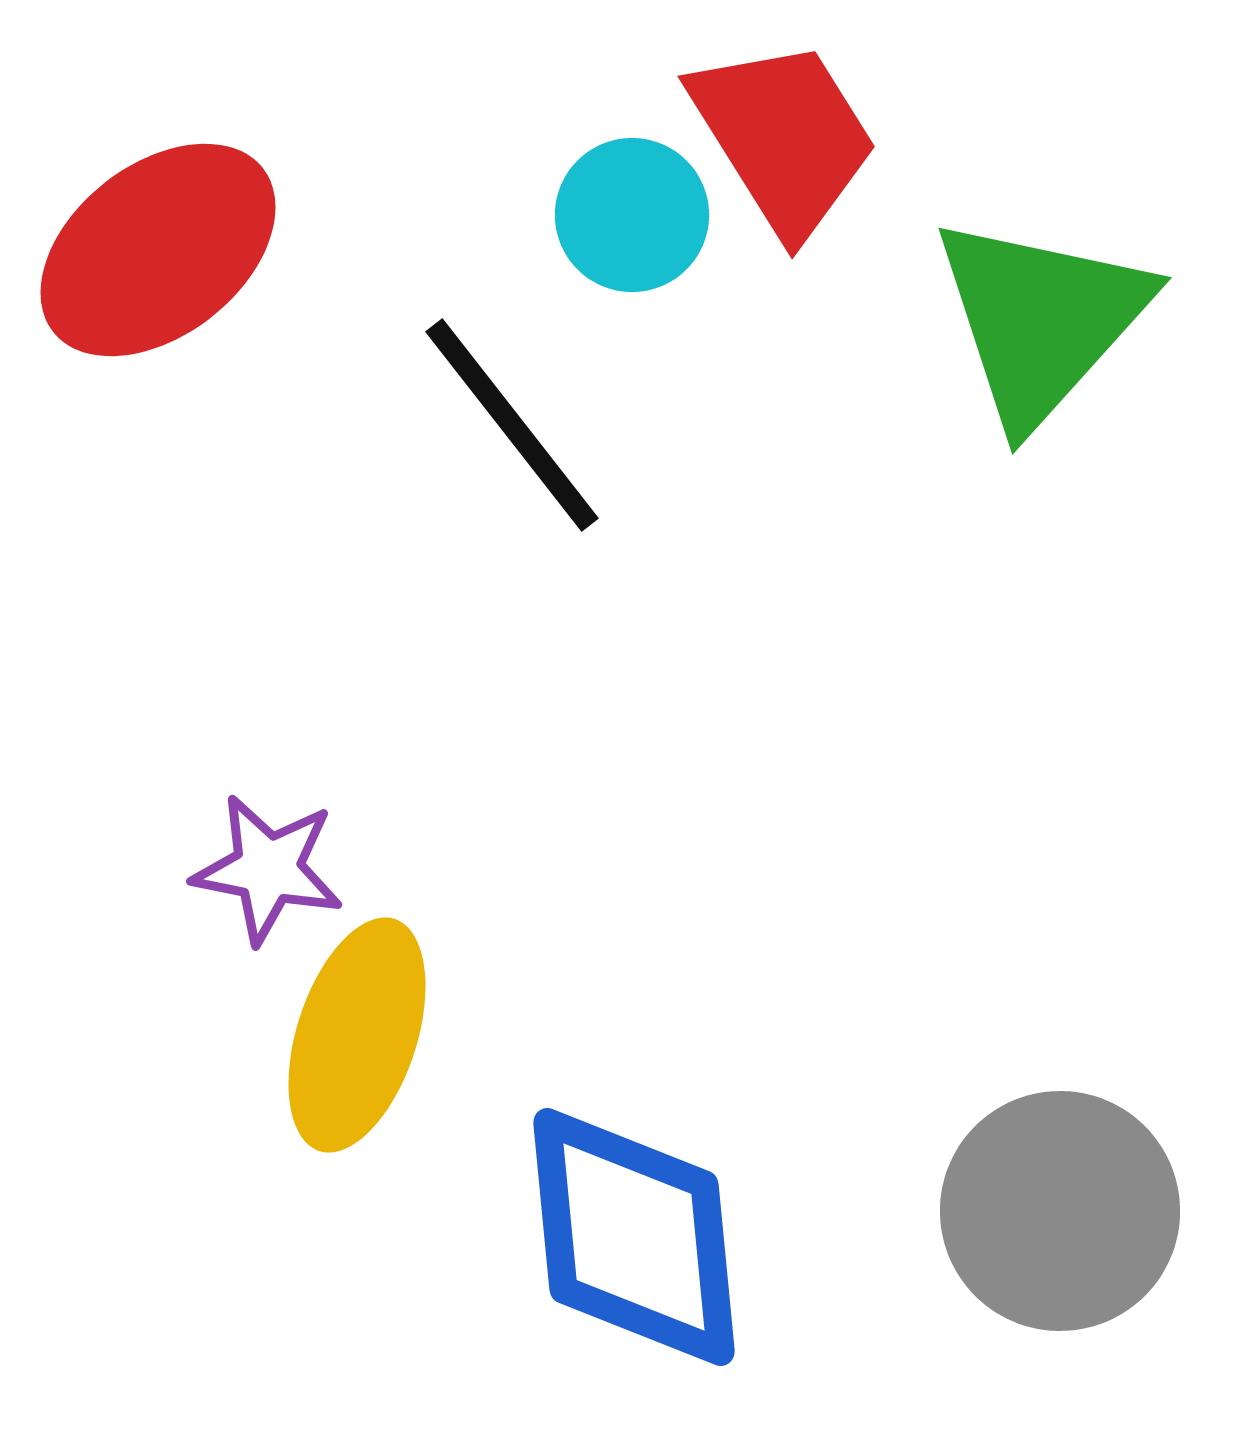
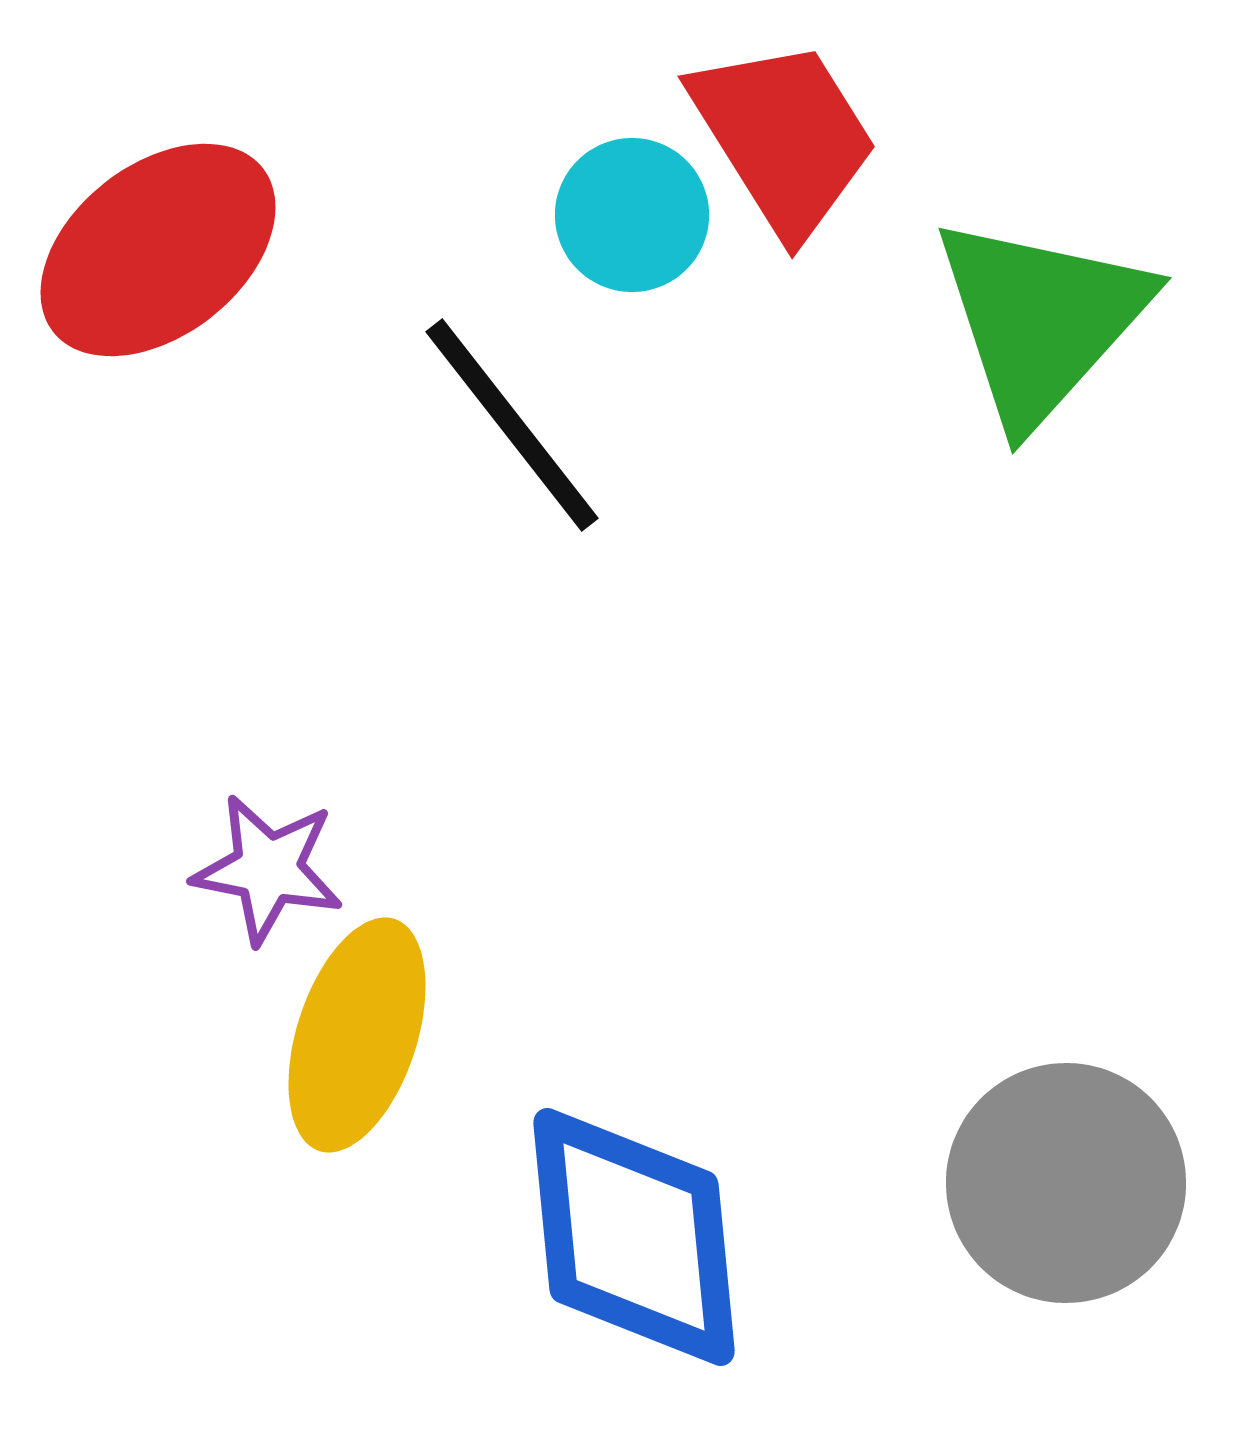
gray circle: moved 6 px right, 28 px up
